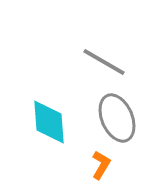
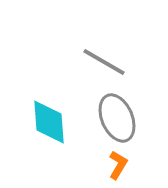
orange L-shape: moved 17 px right
